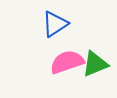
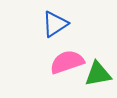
green triangle: moved 3 px right, 10 px down; rotated 12 degrees clockwise
